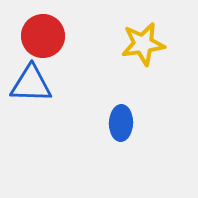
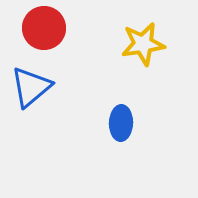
red circle: moved 1 px right, 8 px up
blue triangle: moved 3 px down; rotated 42 degrees counterclockwise
